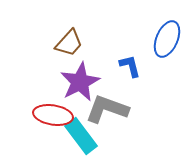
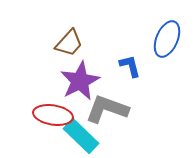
purple star: moved 1 px up
cyan rectangle: rotated 9 degrees counterclockwise
